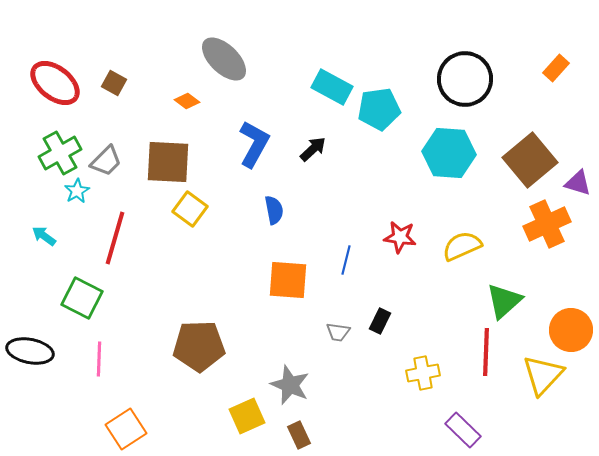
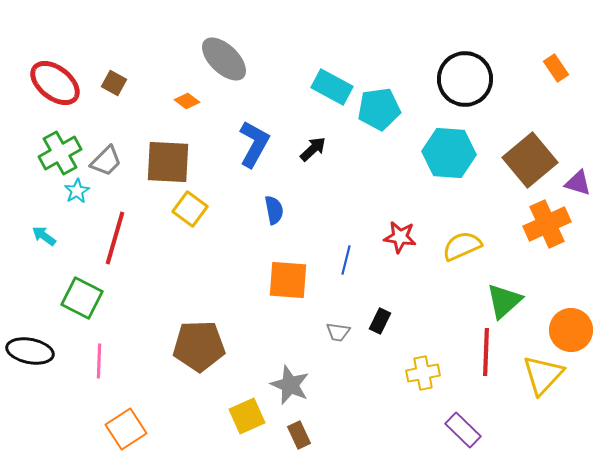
orange rectangle at (556, 68): rotated 76 degrees counterclockwise
pink line at (99, 359): moved 2 px down
